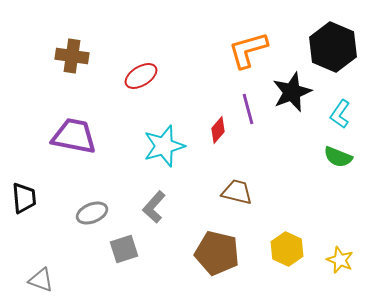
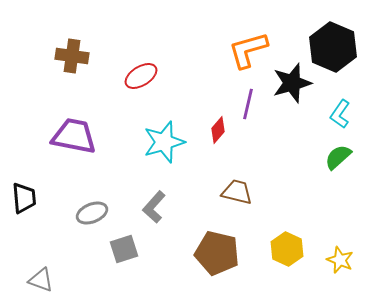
black star: moved 9 px up; rotated 6 degrees clockwise
purple line: moved 5 px up; rotated 28 degrees clockwise
cyan star: moved 4 px up
green semicircle: rotated 116 degrees clockwise
